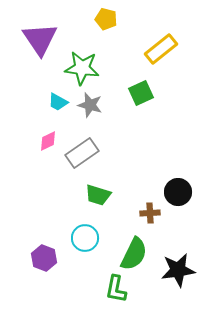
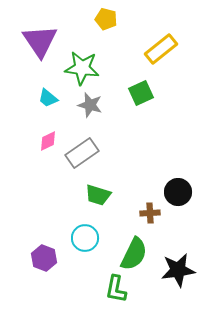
purple triangle: moved 2 px down
cyan trapezoid: moved 10 px left, 4 px up; rotated 10 degrees clockwise
